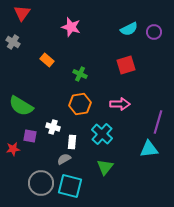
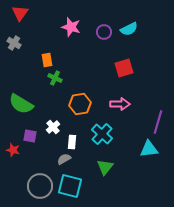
red triangle: moved 2 px left
purple circle: moved 50 px left
gray cross: moved 1 px right, 1 px down
orange rectangle: rotated 40 degrees clockwise
red square: moved 2 px left, 3 px down
green cross: moved 25 px left, 4 px down
green semicircle: moved 2 px up
white cross: rotated 32 degrees clockwise
red star: moved 1 px down; rotated 24 degrees clockwise
gray circle: moved 1 px left, 3 px down
